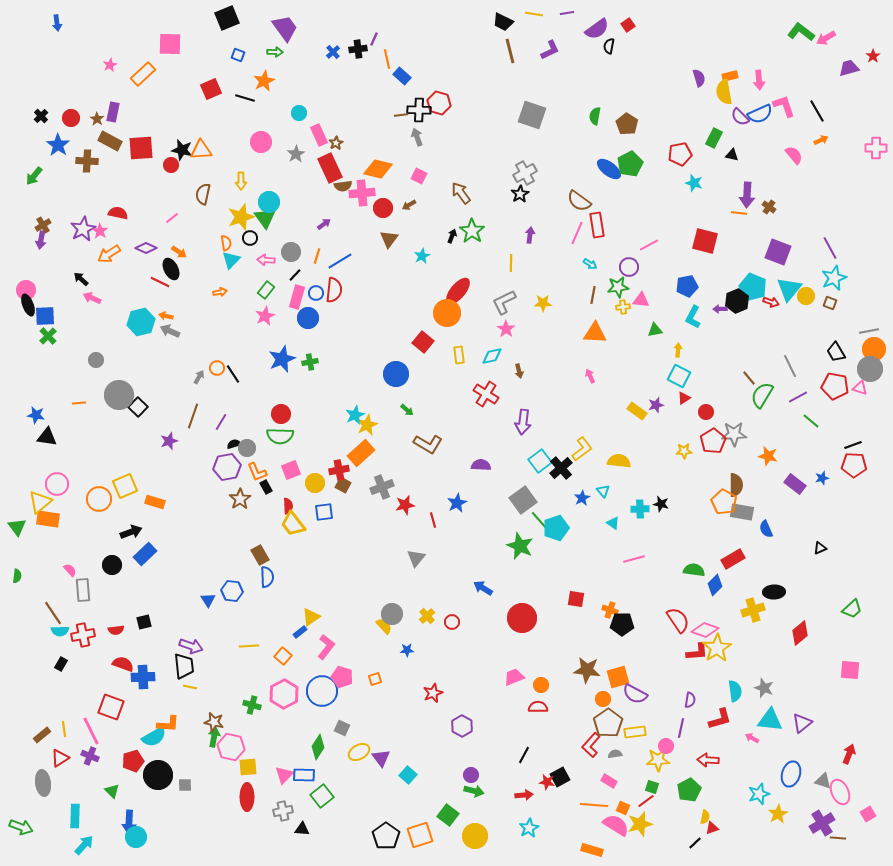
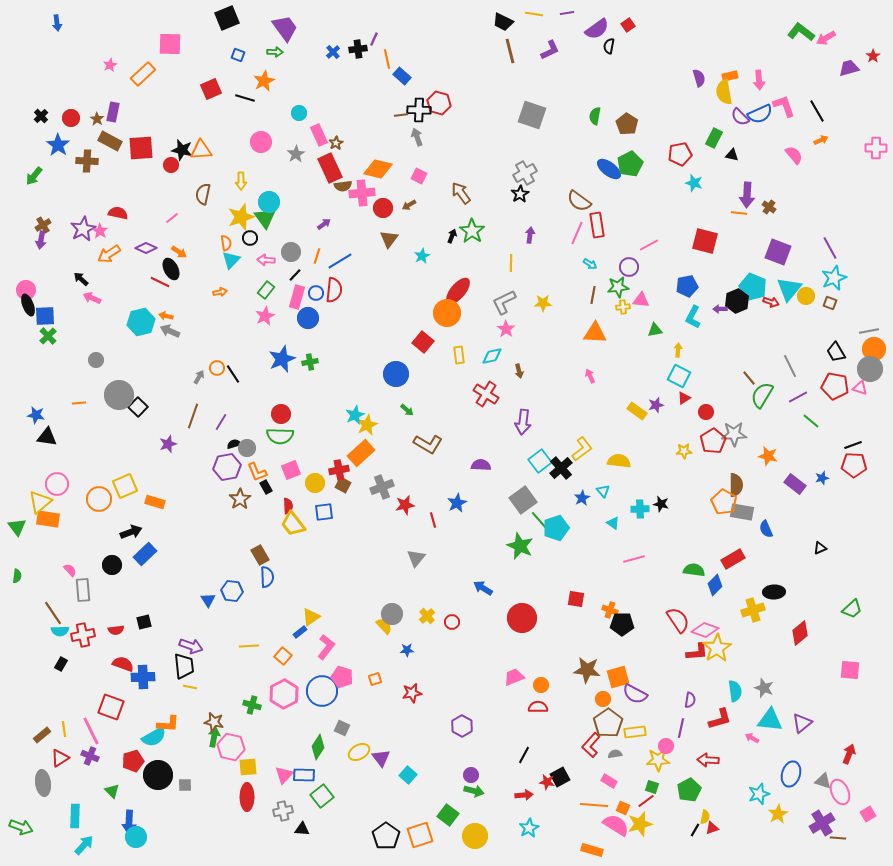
purple star at (169, 441): moved 1 px left, 3 px down
red star at (433, 693): moved 21 px left; rotated 12 degrees clockwise
black line at (695, 843): moved 13 px up; rotated 16 degrees counterclockwise
